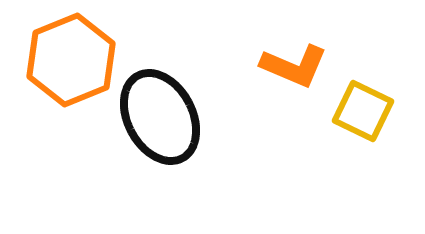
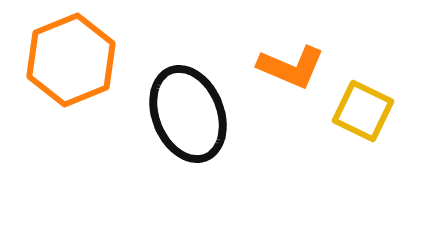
orange L-shape: moved 3 px left, 1 px down
black ellipse: moved 28 px right, 3 px up; rotated 6 degrees clockwise
